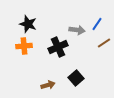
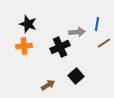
blue line: rotated 24 degrees counterclockwise
gray arrow: moved 2 px down; rotated 14 degrees counterclockwise
black cross: moved 2 px right
black square: moved 2 px up
brown arrow: rotated 16 degrees counterclockwise
